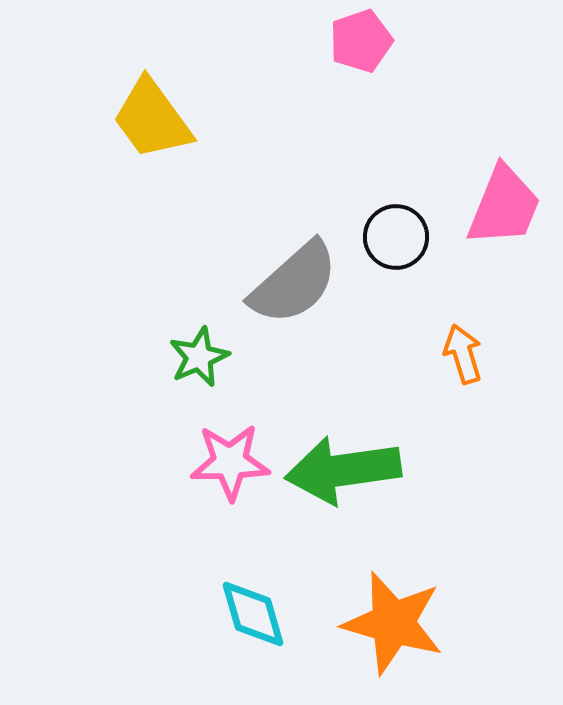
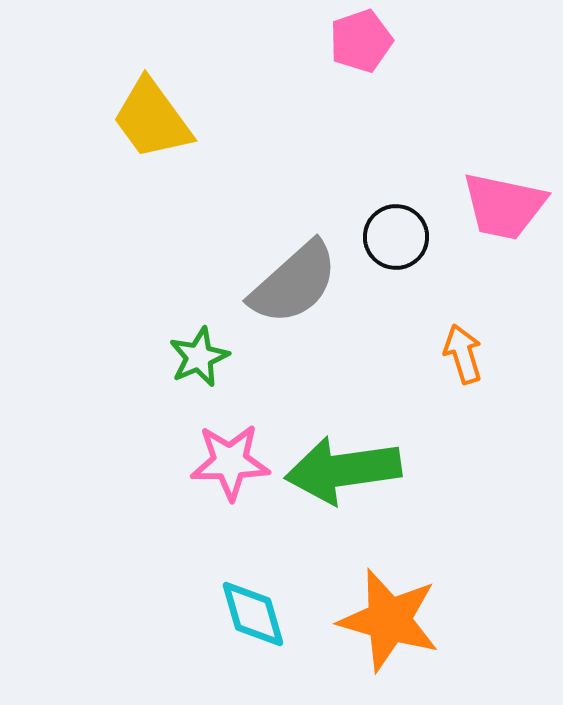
pink trapezoid: rotated 80 degrees clockwise
orange star: moved 4 px left, 3 px up
